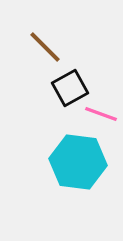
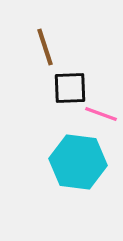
brown line: rotated 27 degrees clockwise
black square: rotated 27 degrees clockwise
